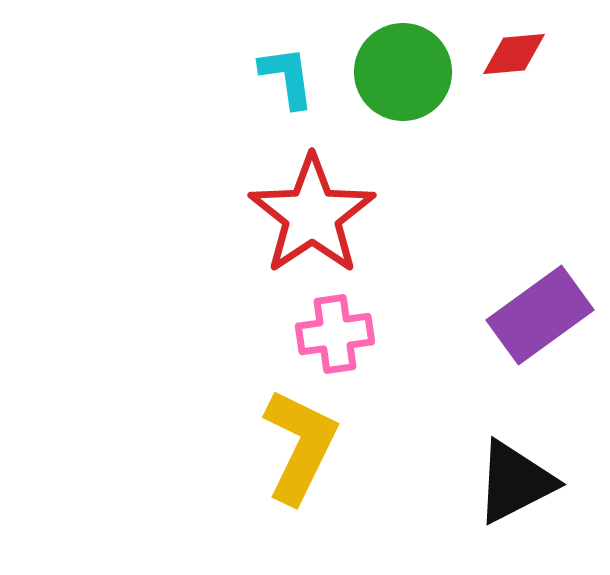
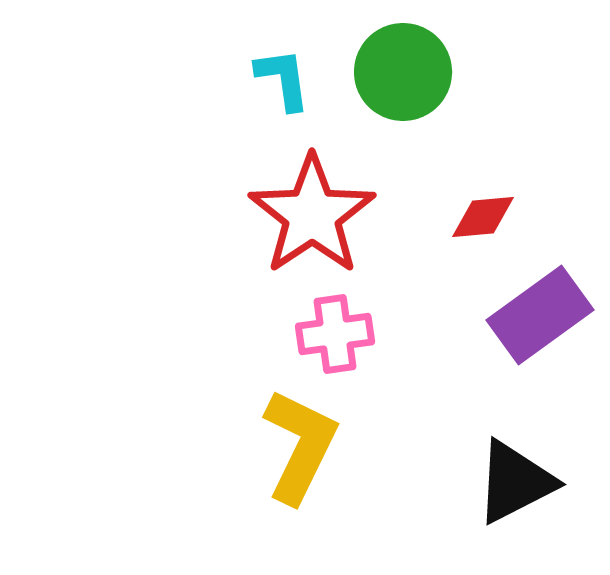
red diamond: moved 31 px left, 163 px down
cyan L-shape: moved 4 px left, 2 px down
